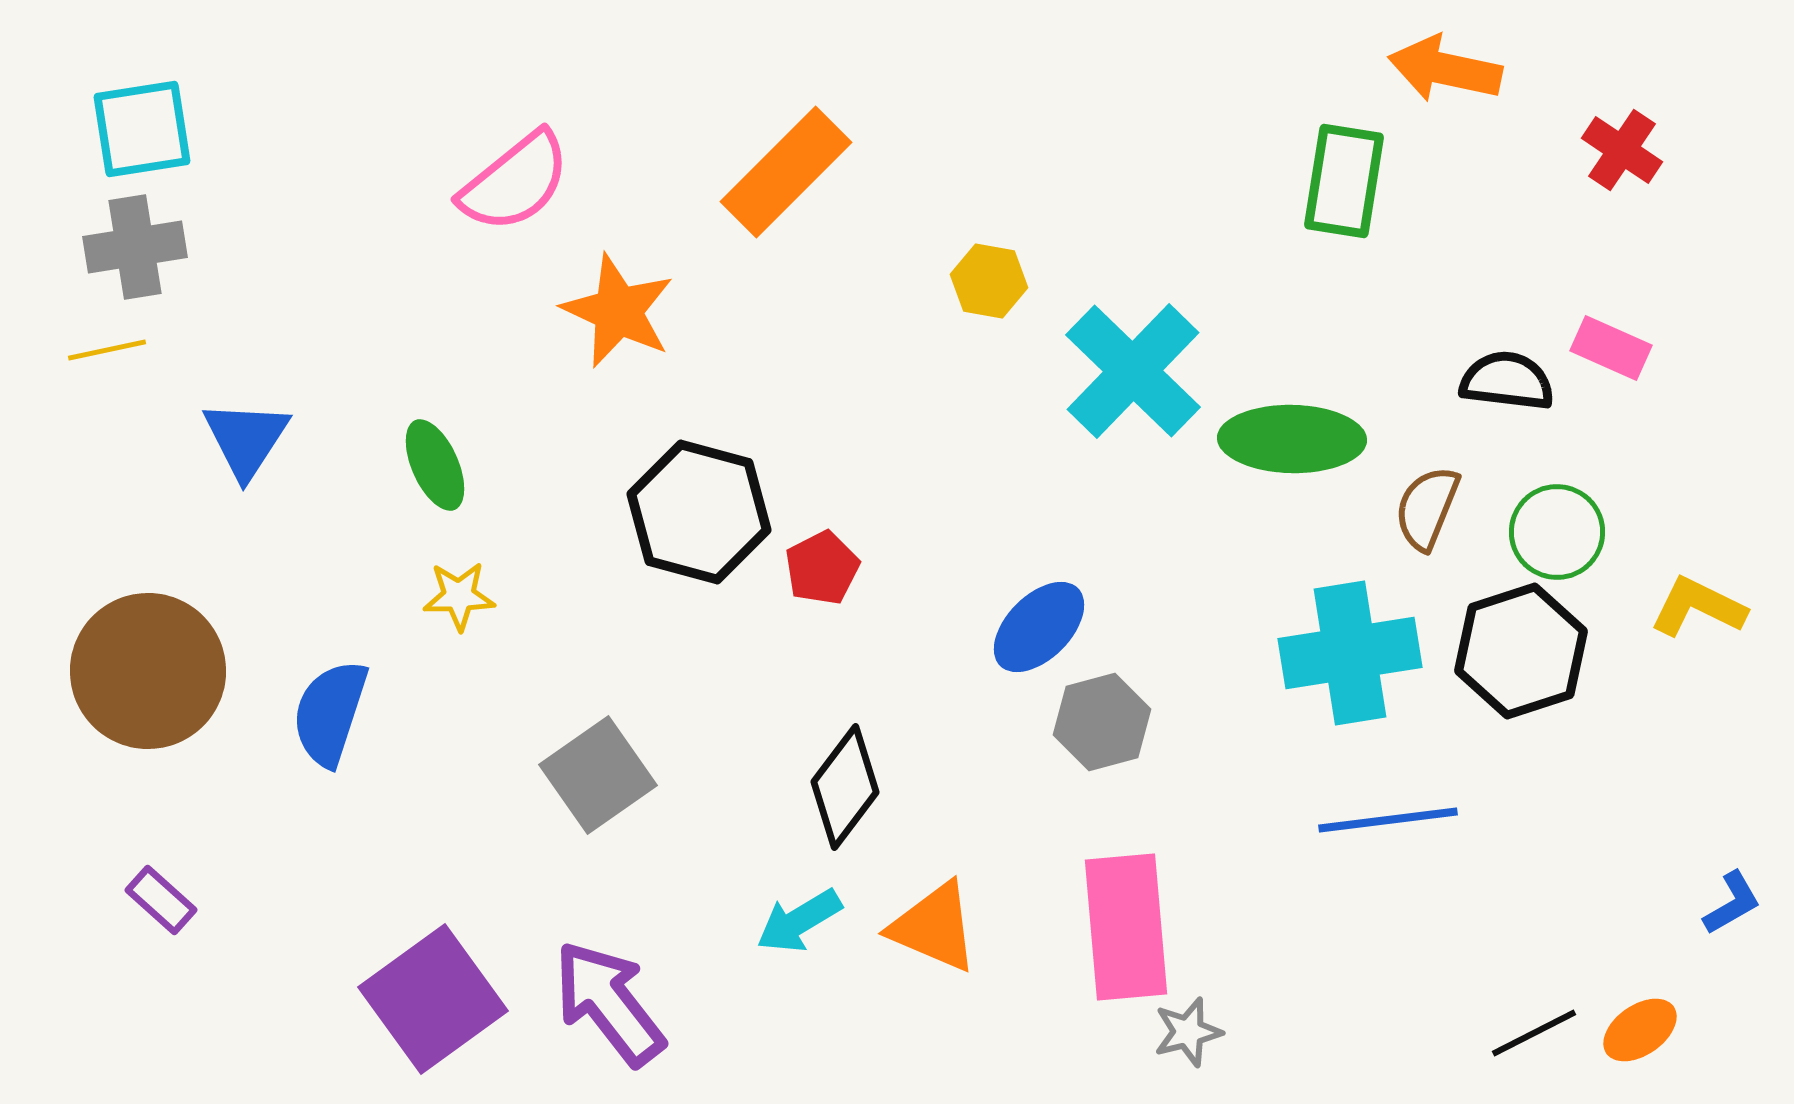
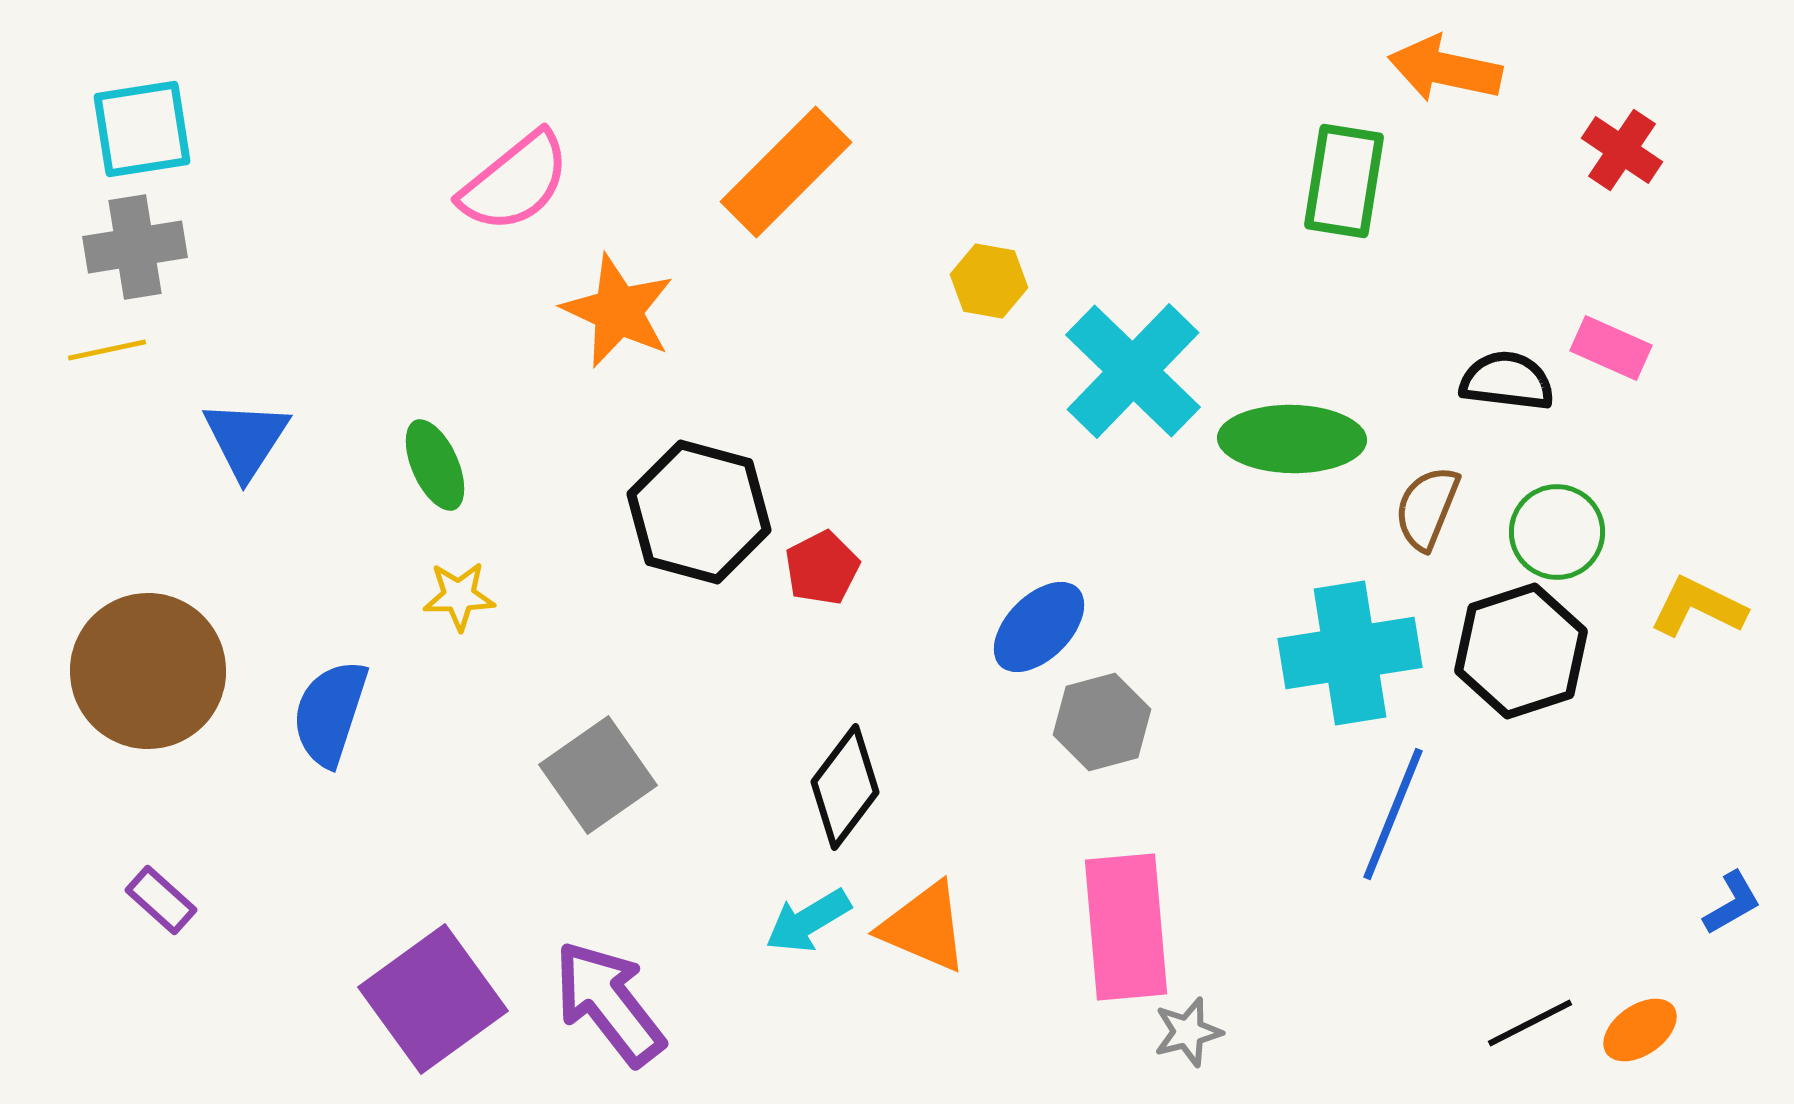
blue line at (1388, 820): moved 5 px right, 6 px up; rotated 61 degrees counterclockwise
cyan arrow at (799, 921): moved 9 px right
orange triangle at (934, 927): moved 10 px left
black line at (1534, 1033): moved 4 px left, 10 px up
